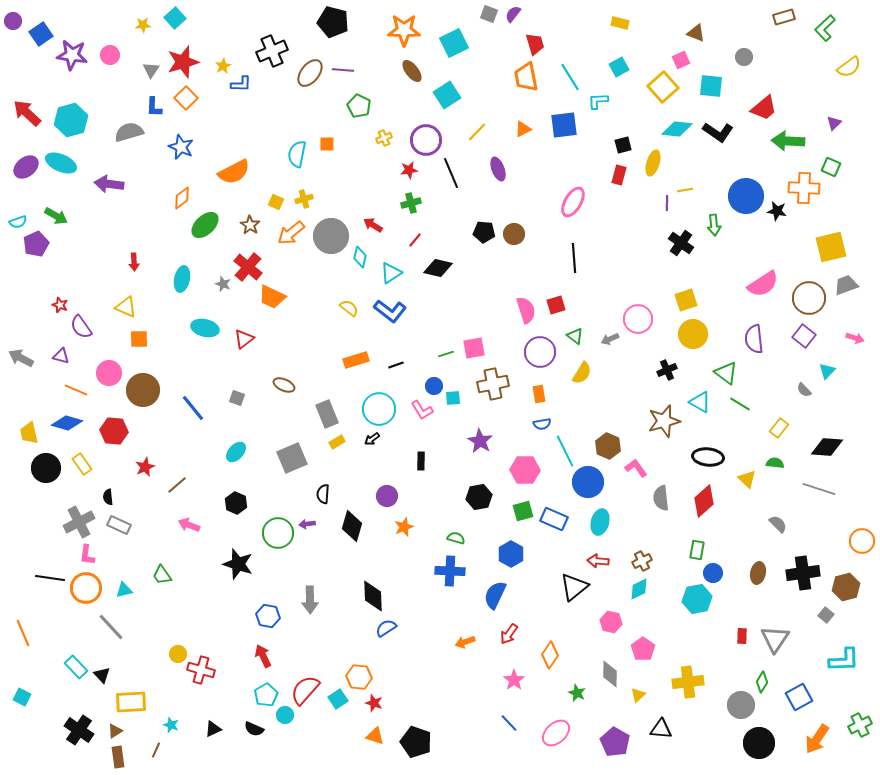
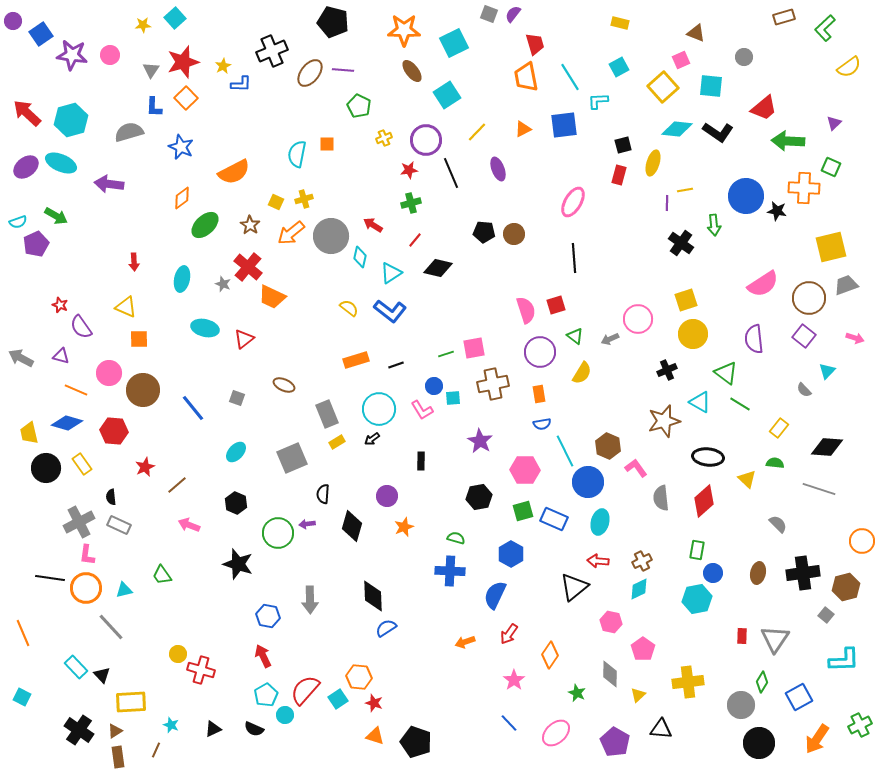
black semicircle at (108, 497): moved 3 px right
